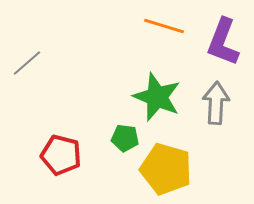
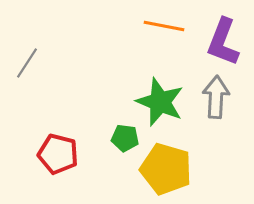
orange line: rotated 6 degrees counterclockwise
gray line: rotated 16 degrees counterclockwise
green star: moved 3 px right, 5 px down
gray arrow: moved 6 px up
red pentagon: moved 3 px left, 1 px up
